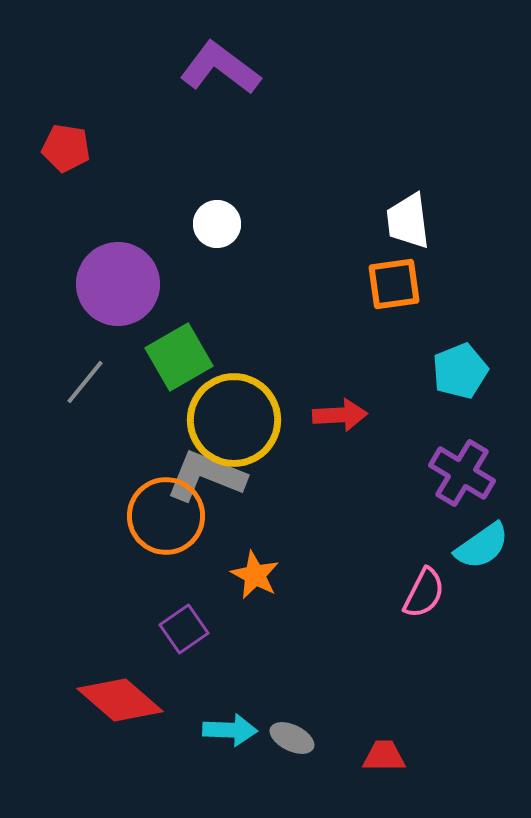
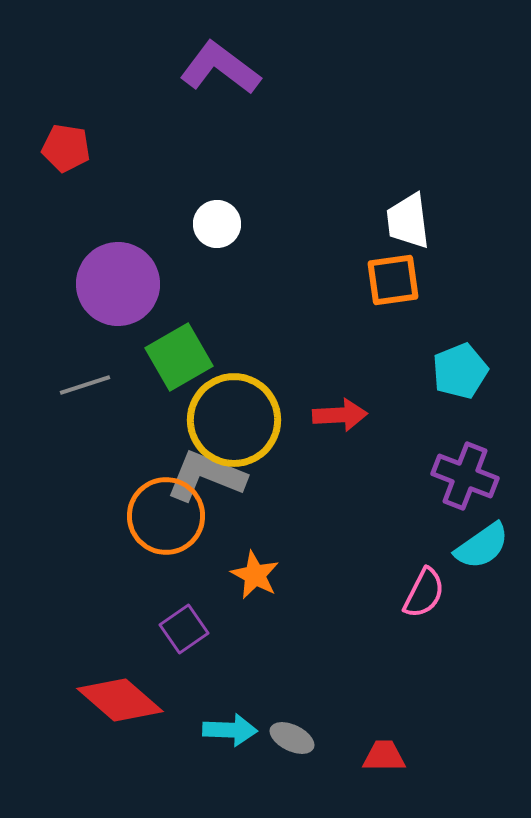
orange square: moved 1 px left, 4 px up
gray line: moved 3 px down; rotated 33 degrees clockwise
purple cross: moved 3 px right, 3 px down; rotated 10 degrees counterclockwise
